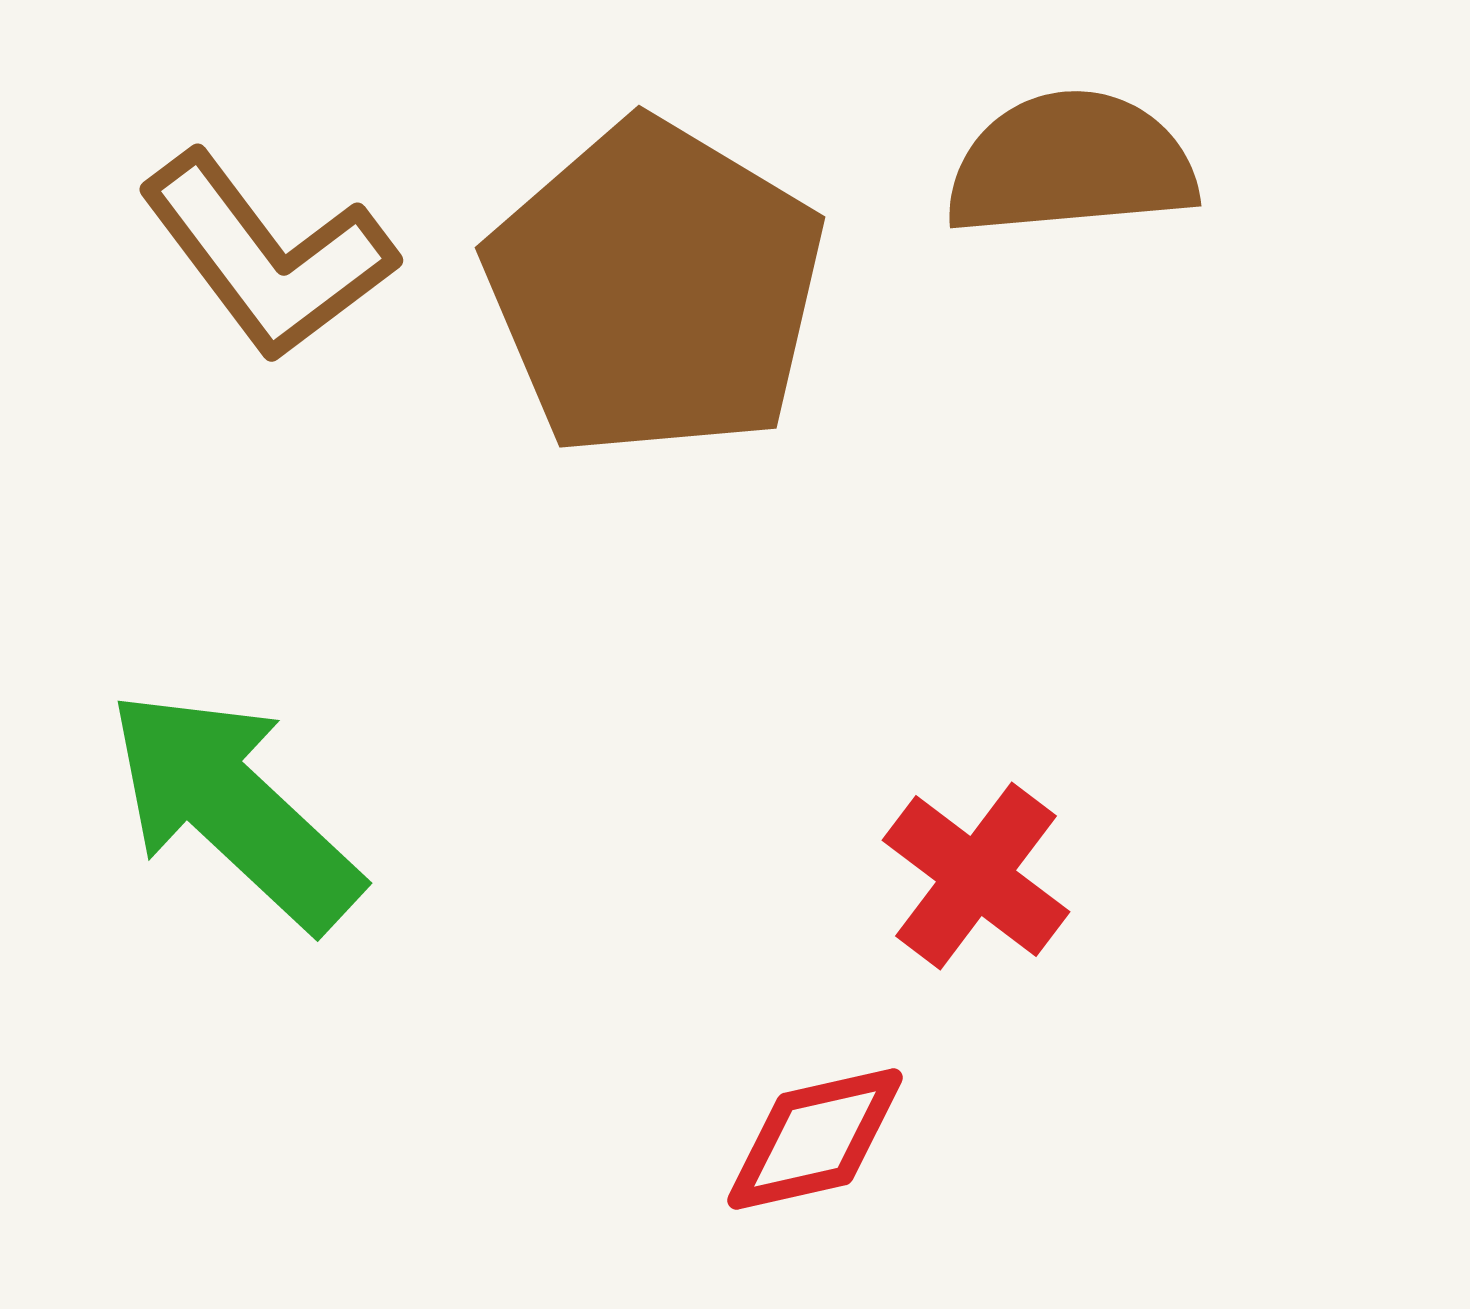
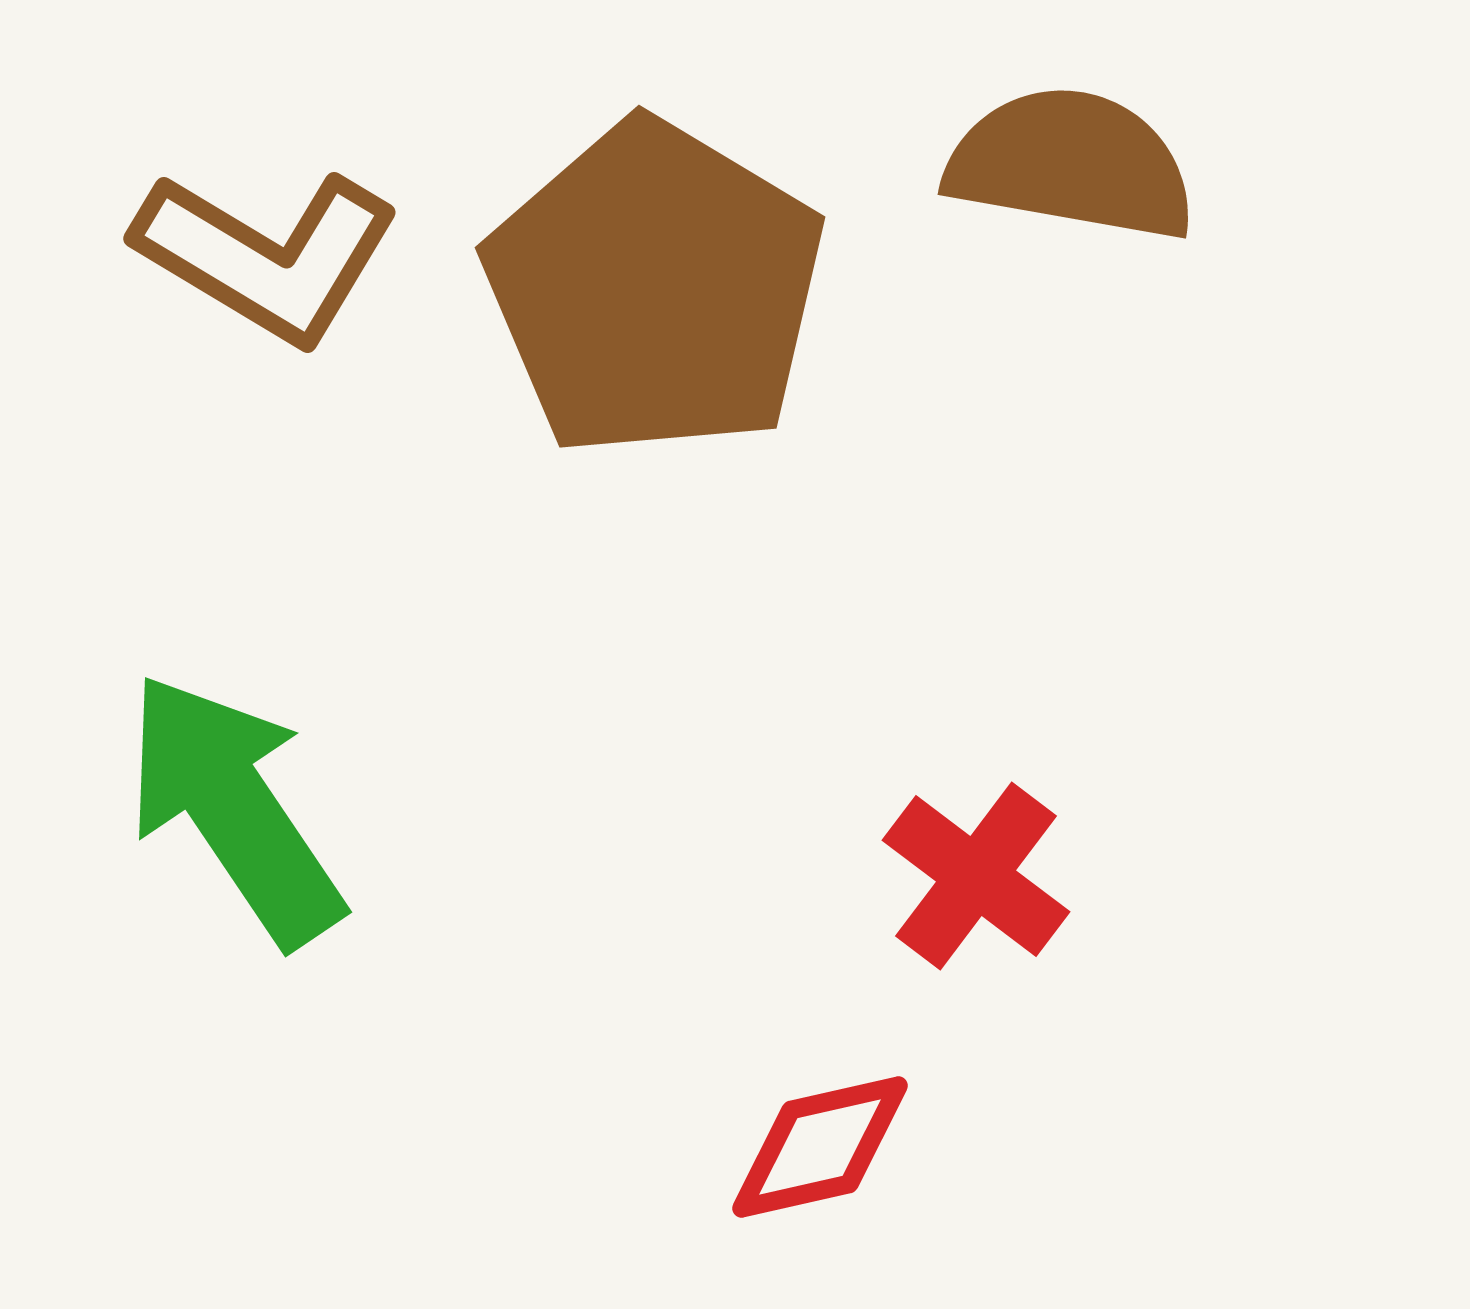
brown semicircle: rotated 15 degrees clockwise
brown L-shape: rotated 22 degrees counterclockwise
green arrow: rotated 13 degrees clockwise
red diamond: moved 5 px right, 8 px down
